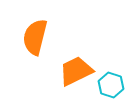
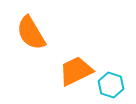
orange semicircle: moved 4 px left, 4 px up; rotated 45 degrees counterclockwise
